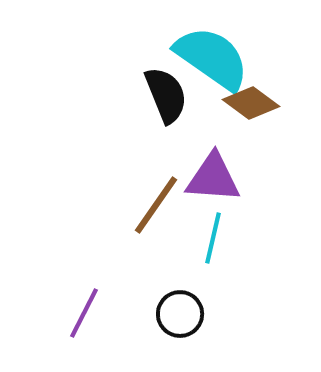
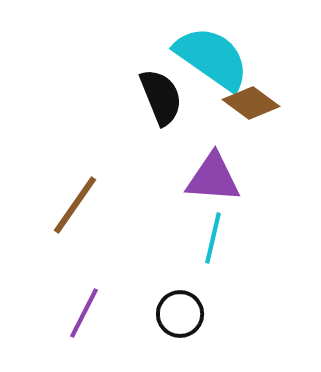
black semicircle: moved 5 px left, 2 px down
brown line: moved 81 px left
